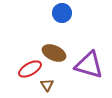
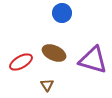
purple triangle: moved 4 px right, 5 px up
red ellipse: moved 9 px left, 7 px up
